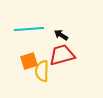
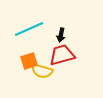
cyan line: rotated 20 degrees counterclockwise
black arrow: rotated 112 degrees counterclockwise
yellow semicircle: rotated 75 degrees counterclockwise
